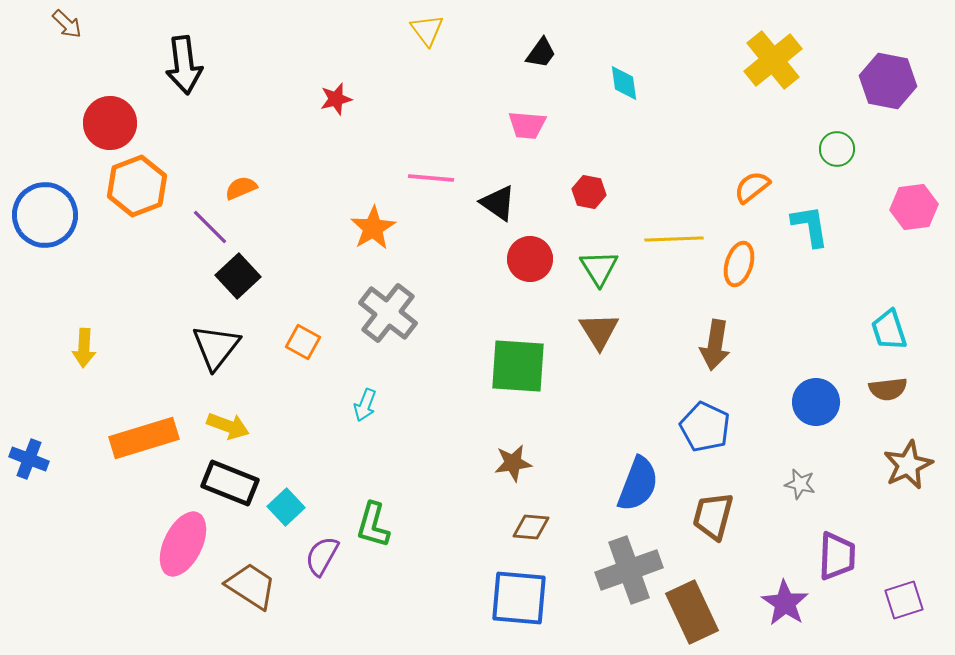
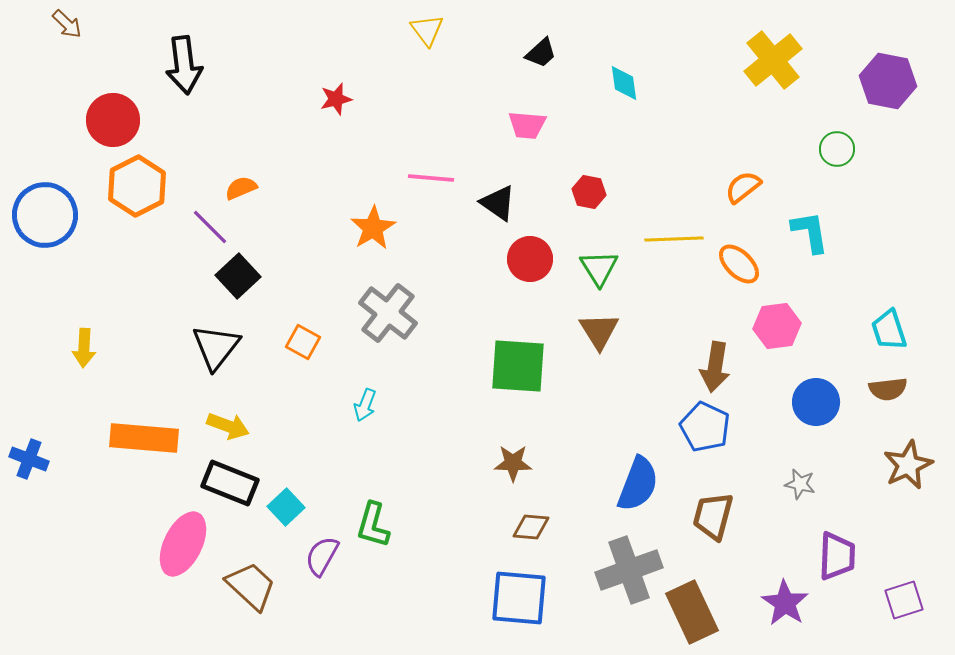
black trapezoid at (541, 53): rotated 12 degrees clockwise
red circle at (110, 123): moved 3 px right, 3 px up
orange hexagon at (137, 186): rotated 6 degrees counterclockwise
orange semicircle at (752, 187): moved 9 px left
pink hexagon at (914, 207): moved 137 px left, 119 px down
cyan L-shape at (810, 226): moved 6 px down
orange ellipse at (739, 264): rotated 63 degrees counterclockwise
brown arrow at (715, 345): moved 22 px down
orange rectangle at (144, 438): rotated 22 degrees clockwise
brown star at (513, 463): rotated 9 degrees clockwise
brown trapezoid at (251, 586): rotated 10 degrees clockwise
